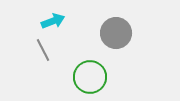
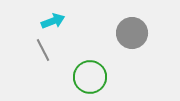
gray circle: moved 16 px right
